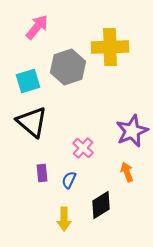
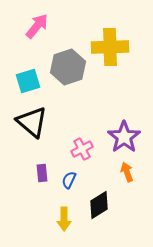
pink arrow: moved 1 px up
purple star: moved 8 px left, 6 px down; rotated 12 degrees counterclockwise
pink cross: moved 1 px left, 1 px down; rotated 20 degrees clockwise
black diamond: moved 2 px left
